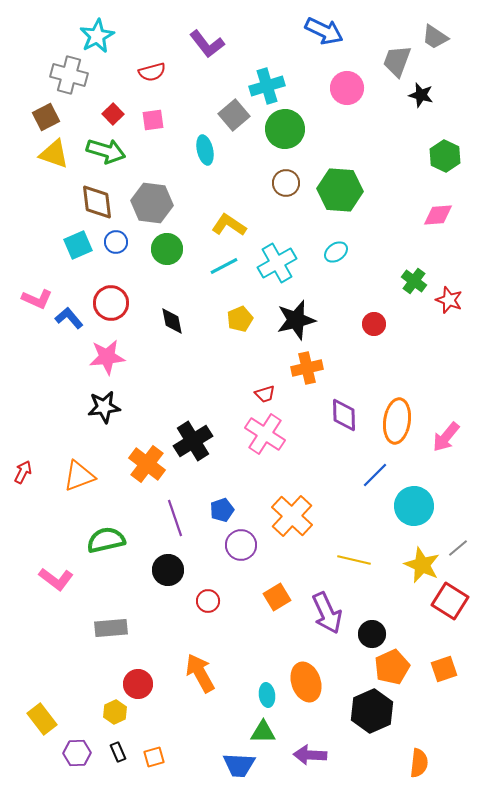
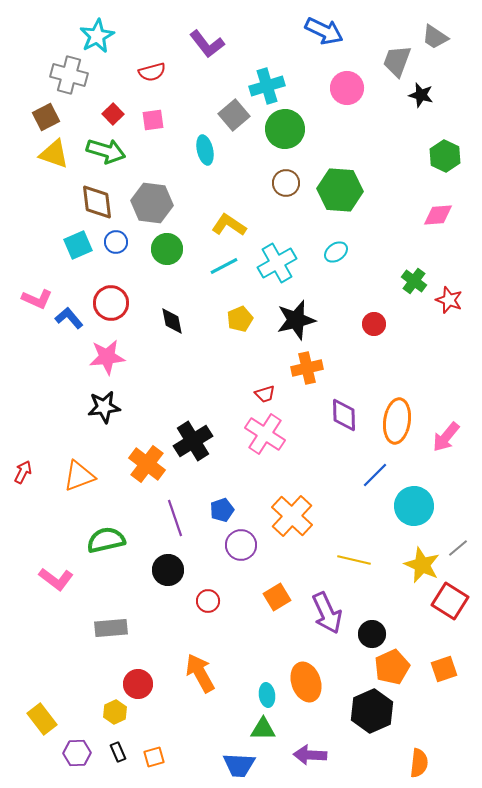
green triangle at (263, 732): moved 3 px up
